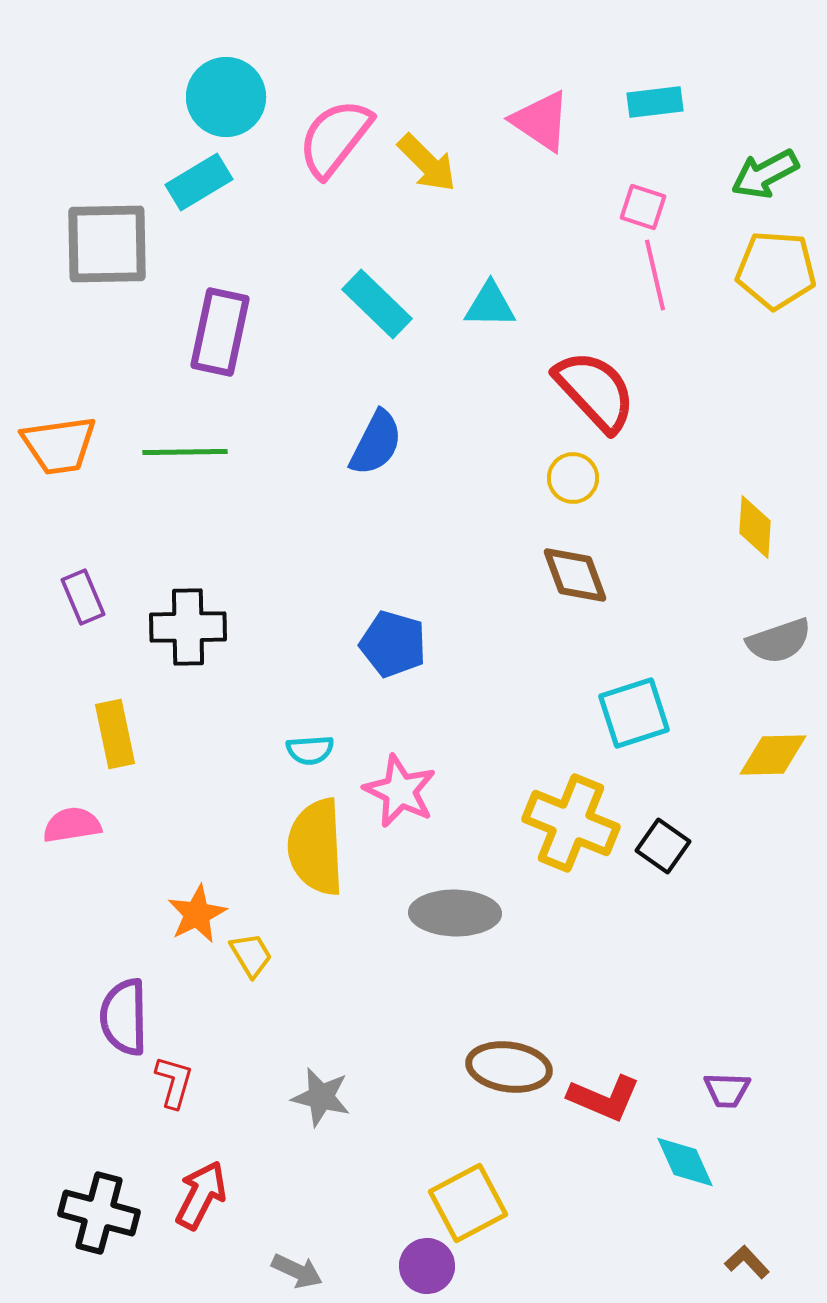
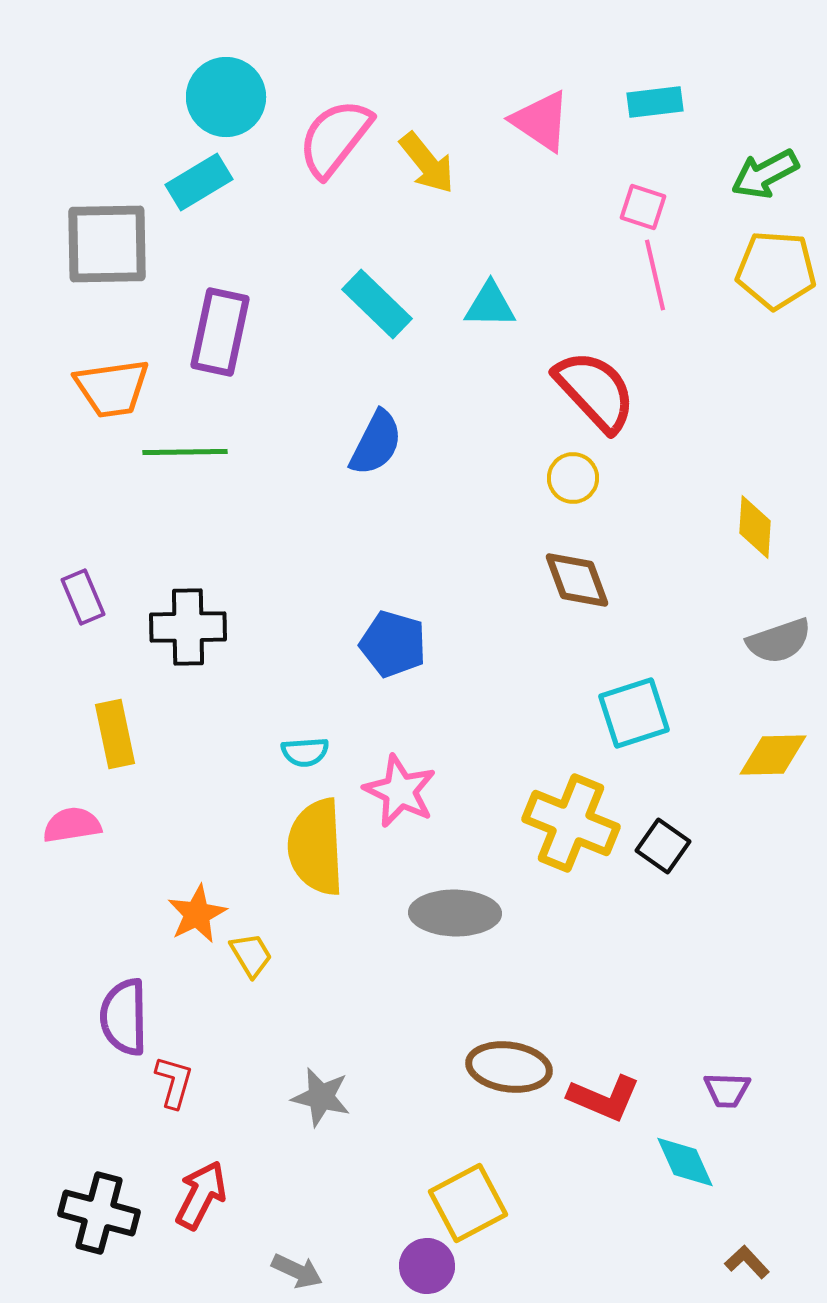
yellow arrow at (427, 163): rotated 6 degrees clockwise
orange trapezoid at (59, 445): moved 53 px right, 57 px up
brown diamond at (575, 575): moved 2 px right, 5 px down
cyan semicircle at (310, 750): moved 5 px left, 2 px down
